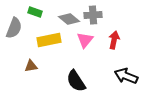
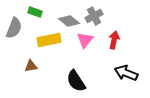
gray cross: moved 1 px right, 1 px down; rotated 24 degrees counterclockwise
gray diamond: moved 2 px down
black arrow: moved 3 px up
